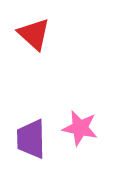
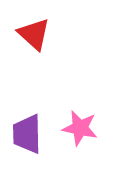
purple trapezoid: moved 4 px left, 5 px up
